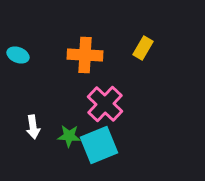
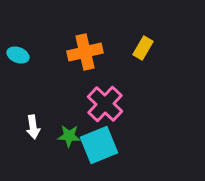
orange cross: moved 3 px up; rotated 16 degrees counterclockwise
